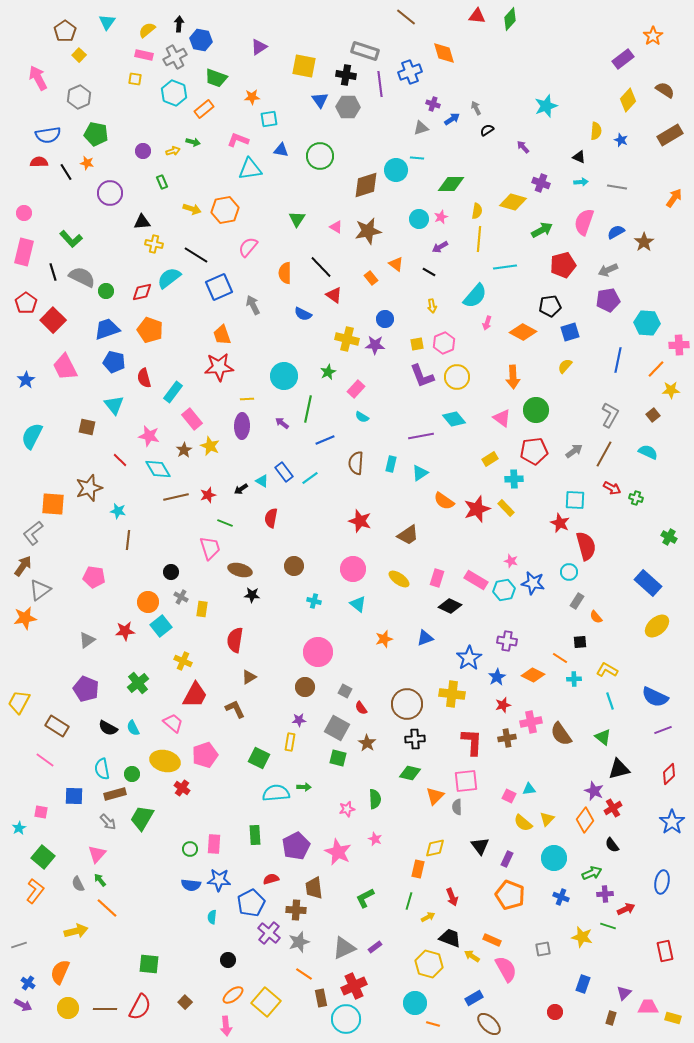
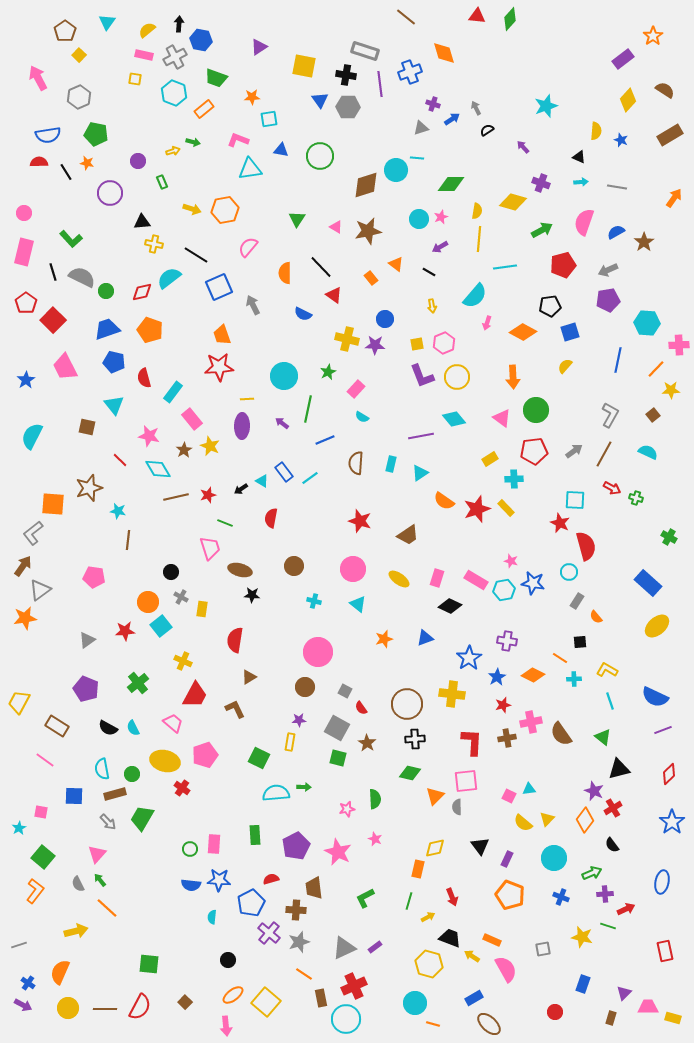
purple circle at (143, 151): moved 5 px left, 10 px down
